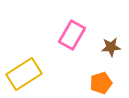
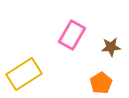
orange pentagon: rotated 15 degrees counterclockwise
